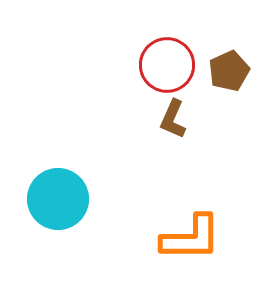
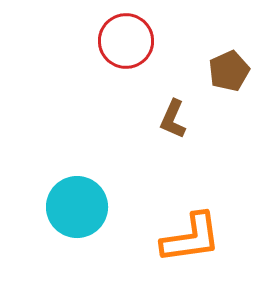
red circle: moved 41 px left, 24 px up
cyan circle: moved 19 px right, 8 px down
orange L-shape: rotated 8 degrees counterclockwise
